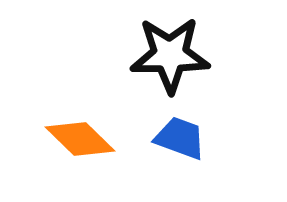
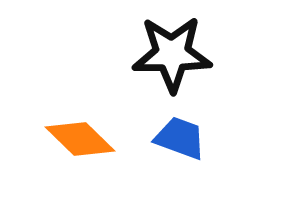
black star: moved 2 px right, 1 px up
